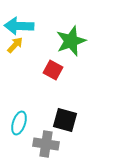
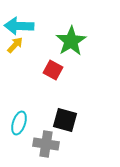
green star: rotated 12 degrees counterclockwise
